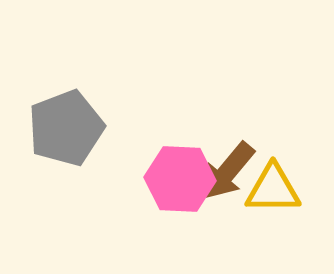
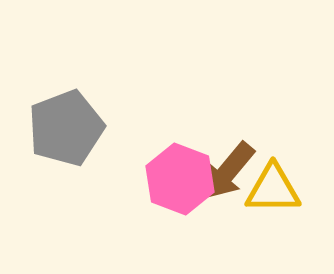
pink hexagon: rotated 18 degrees clockwise
